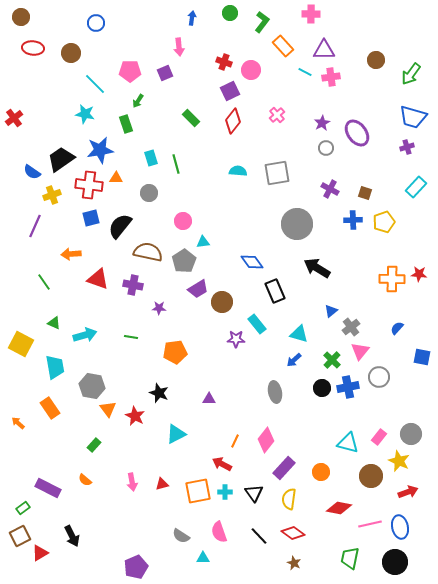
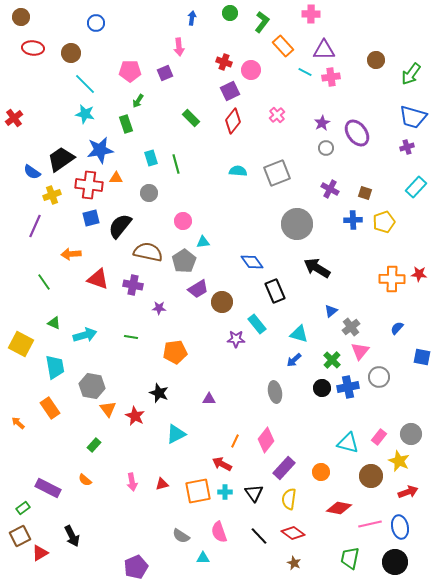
cyan line at (95, 84): moved 10 px left
gray square at (277, 173): rotated 12 degrees counterclockwise
